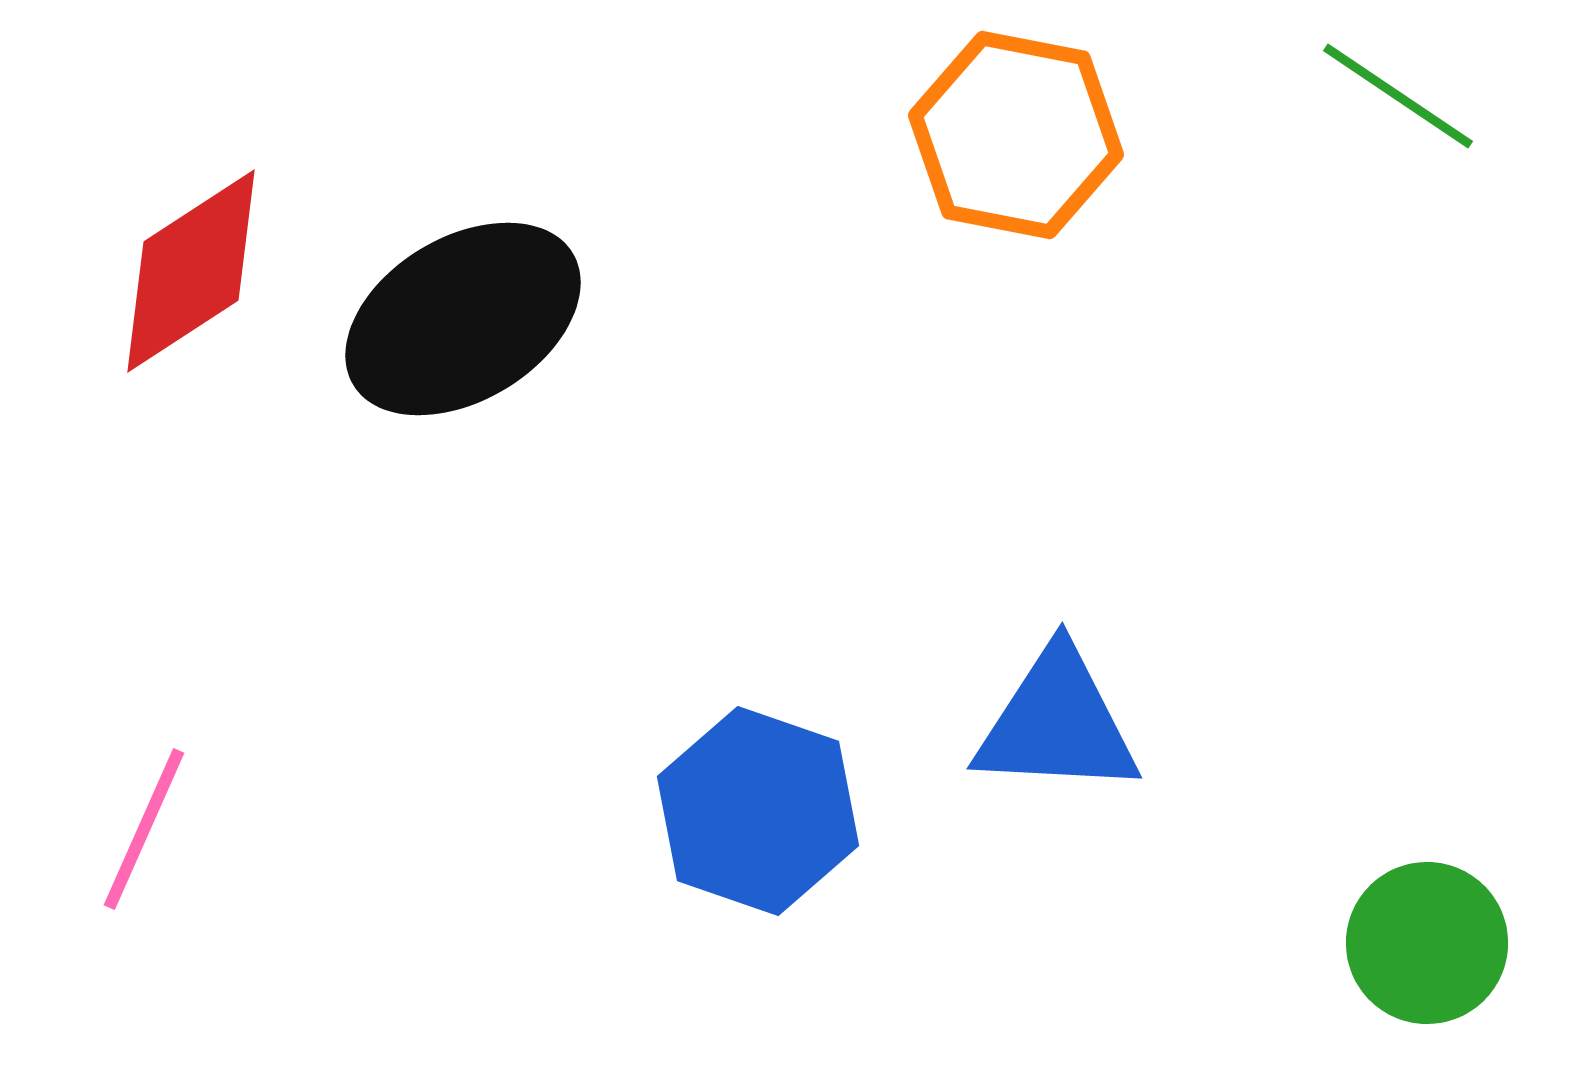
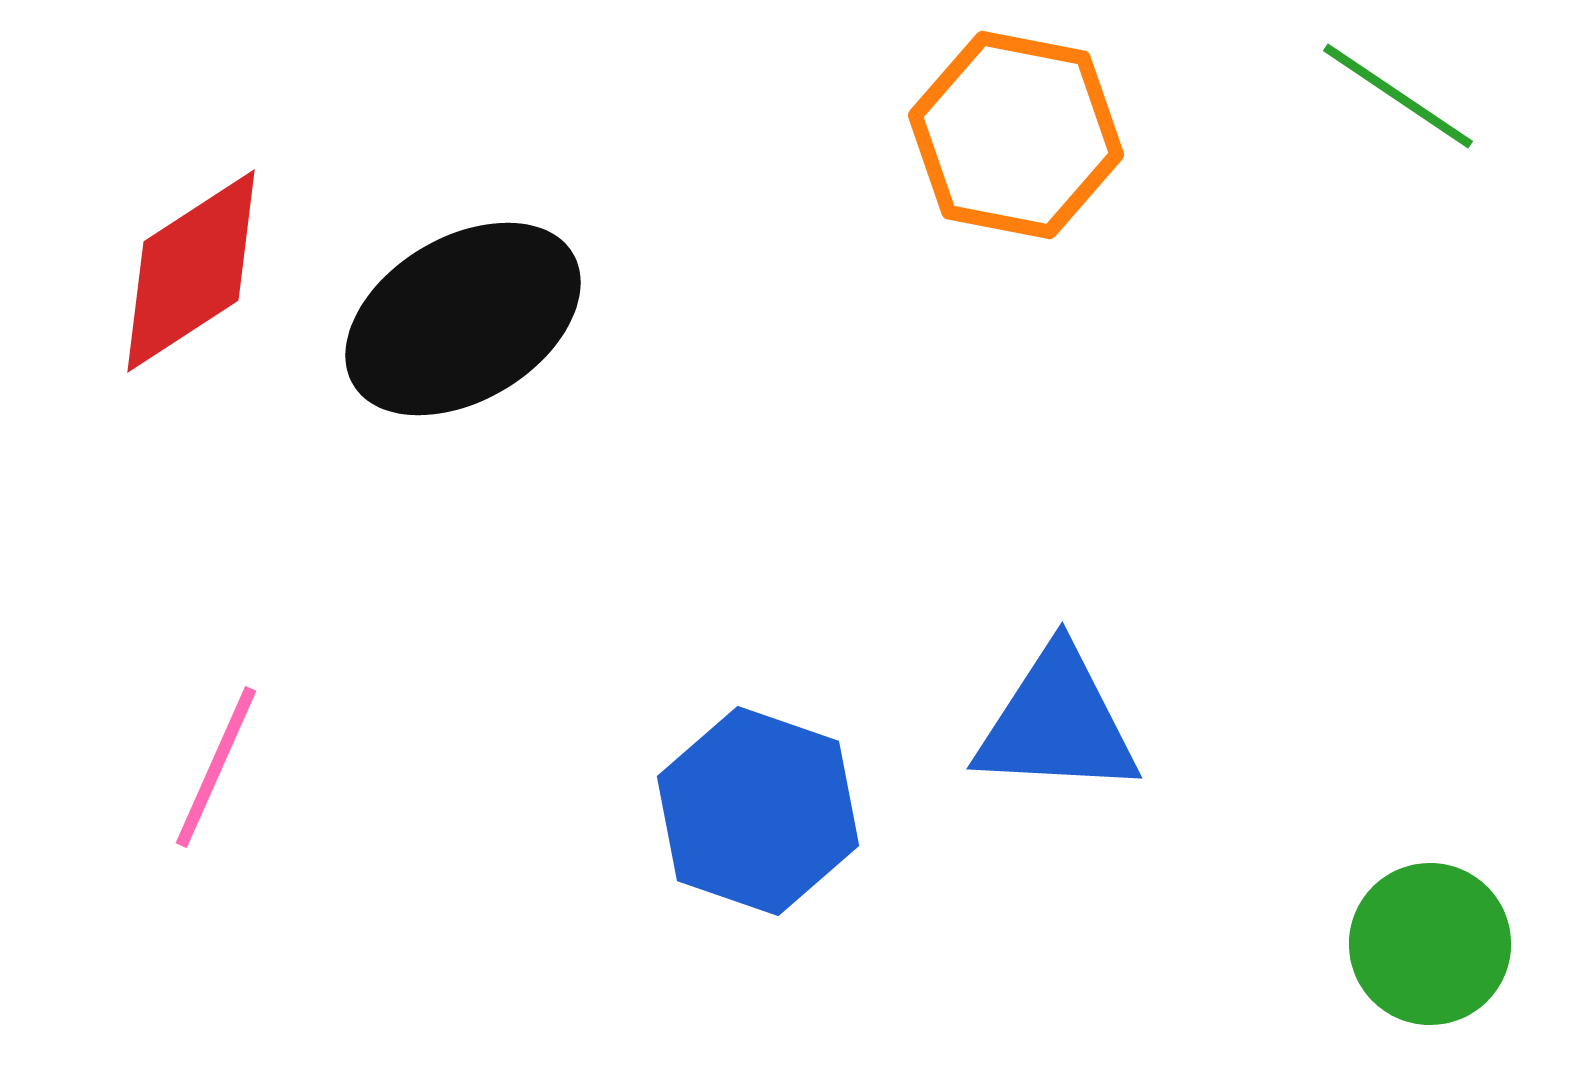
pink line: moved 72 px right, 62 px up
green circle: moved 3 px right, 1 px down
